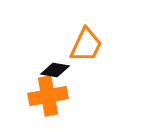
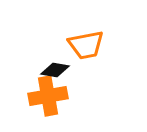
orange trapezoid: rotated 54 degrees clockwise
